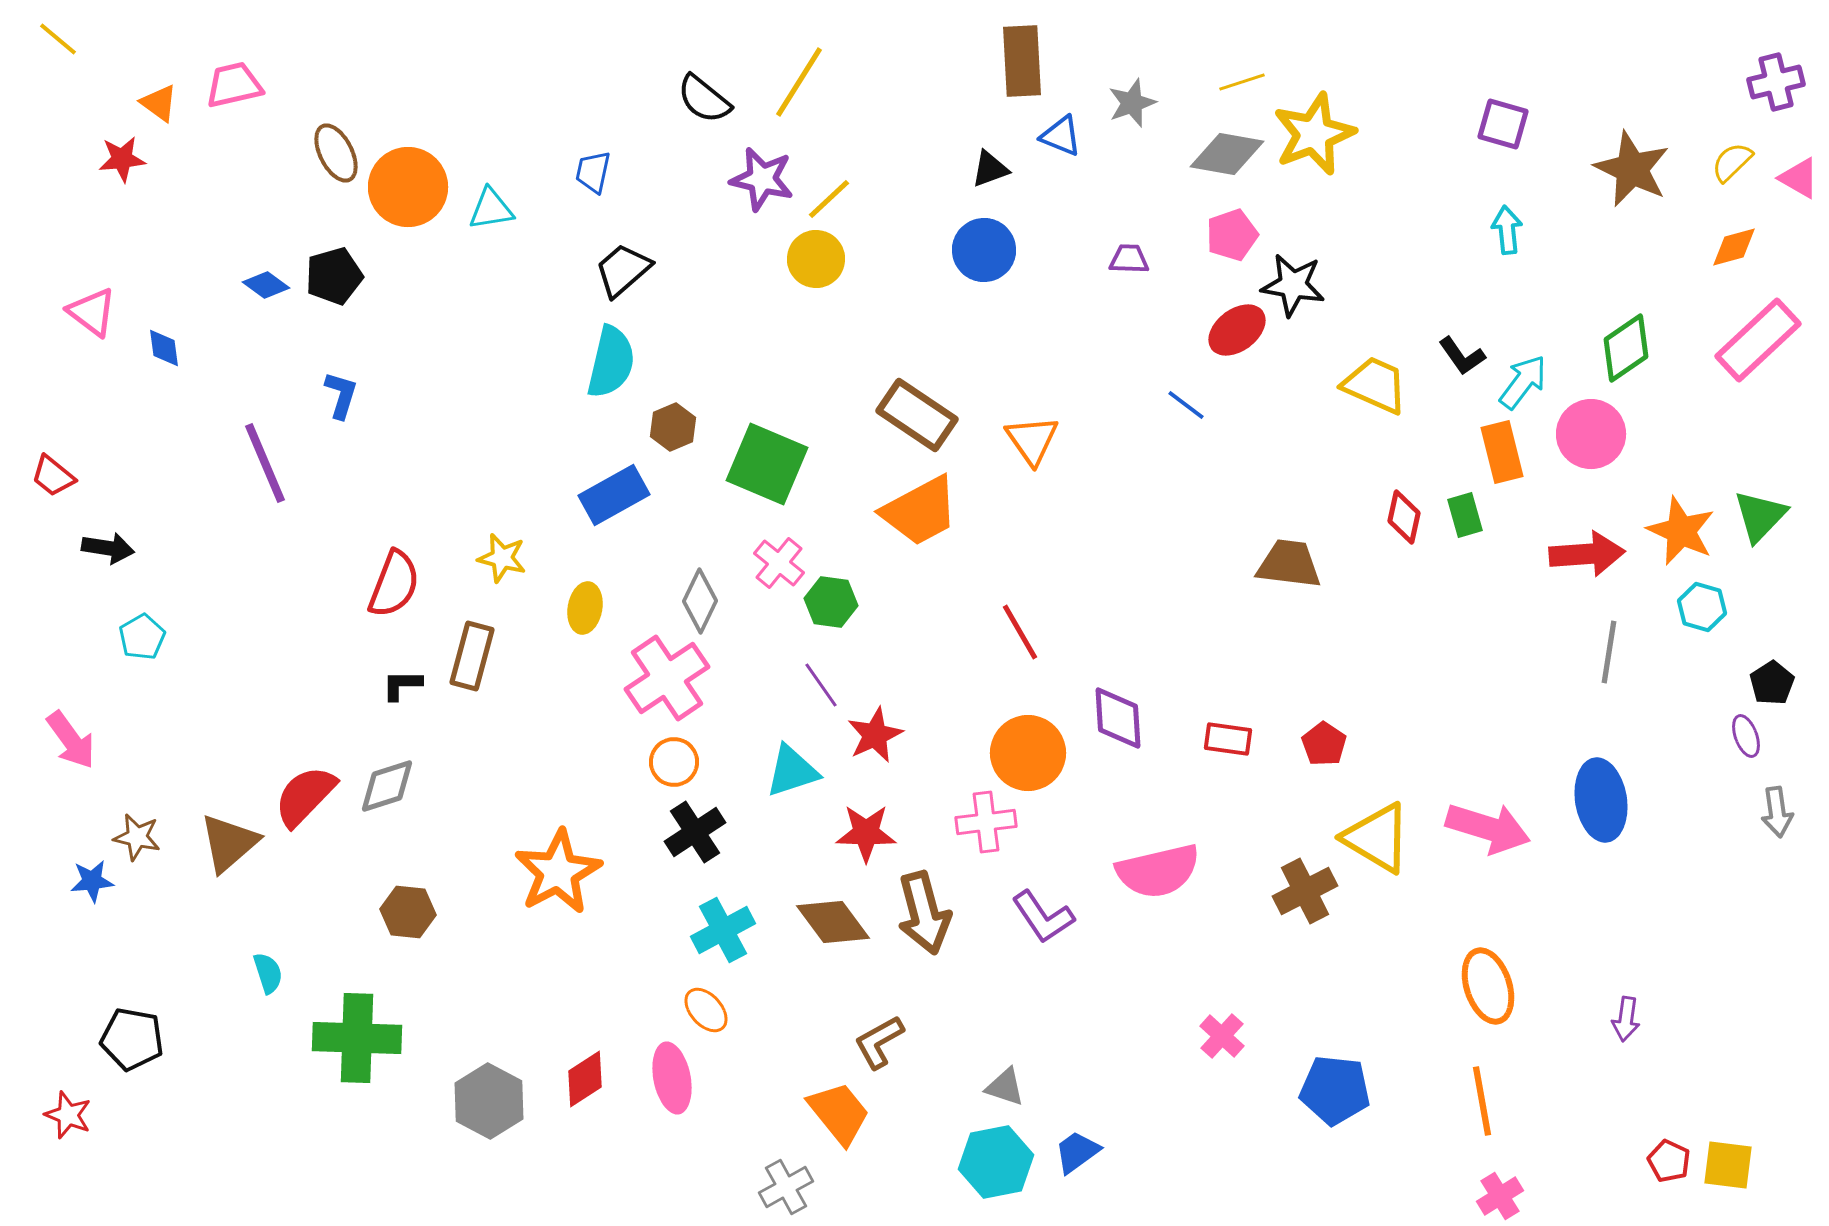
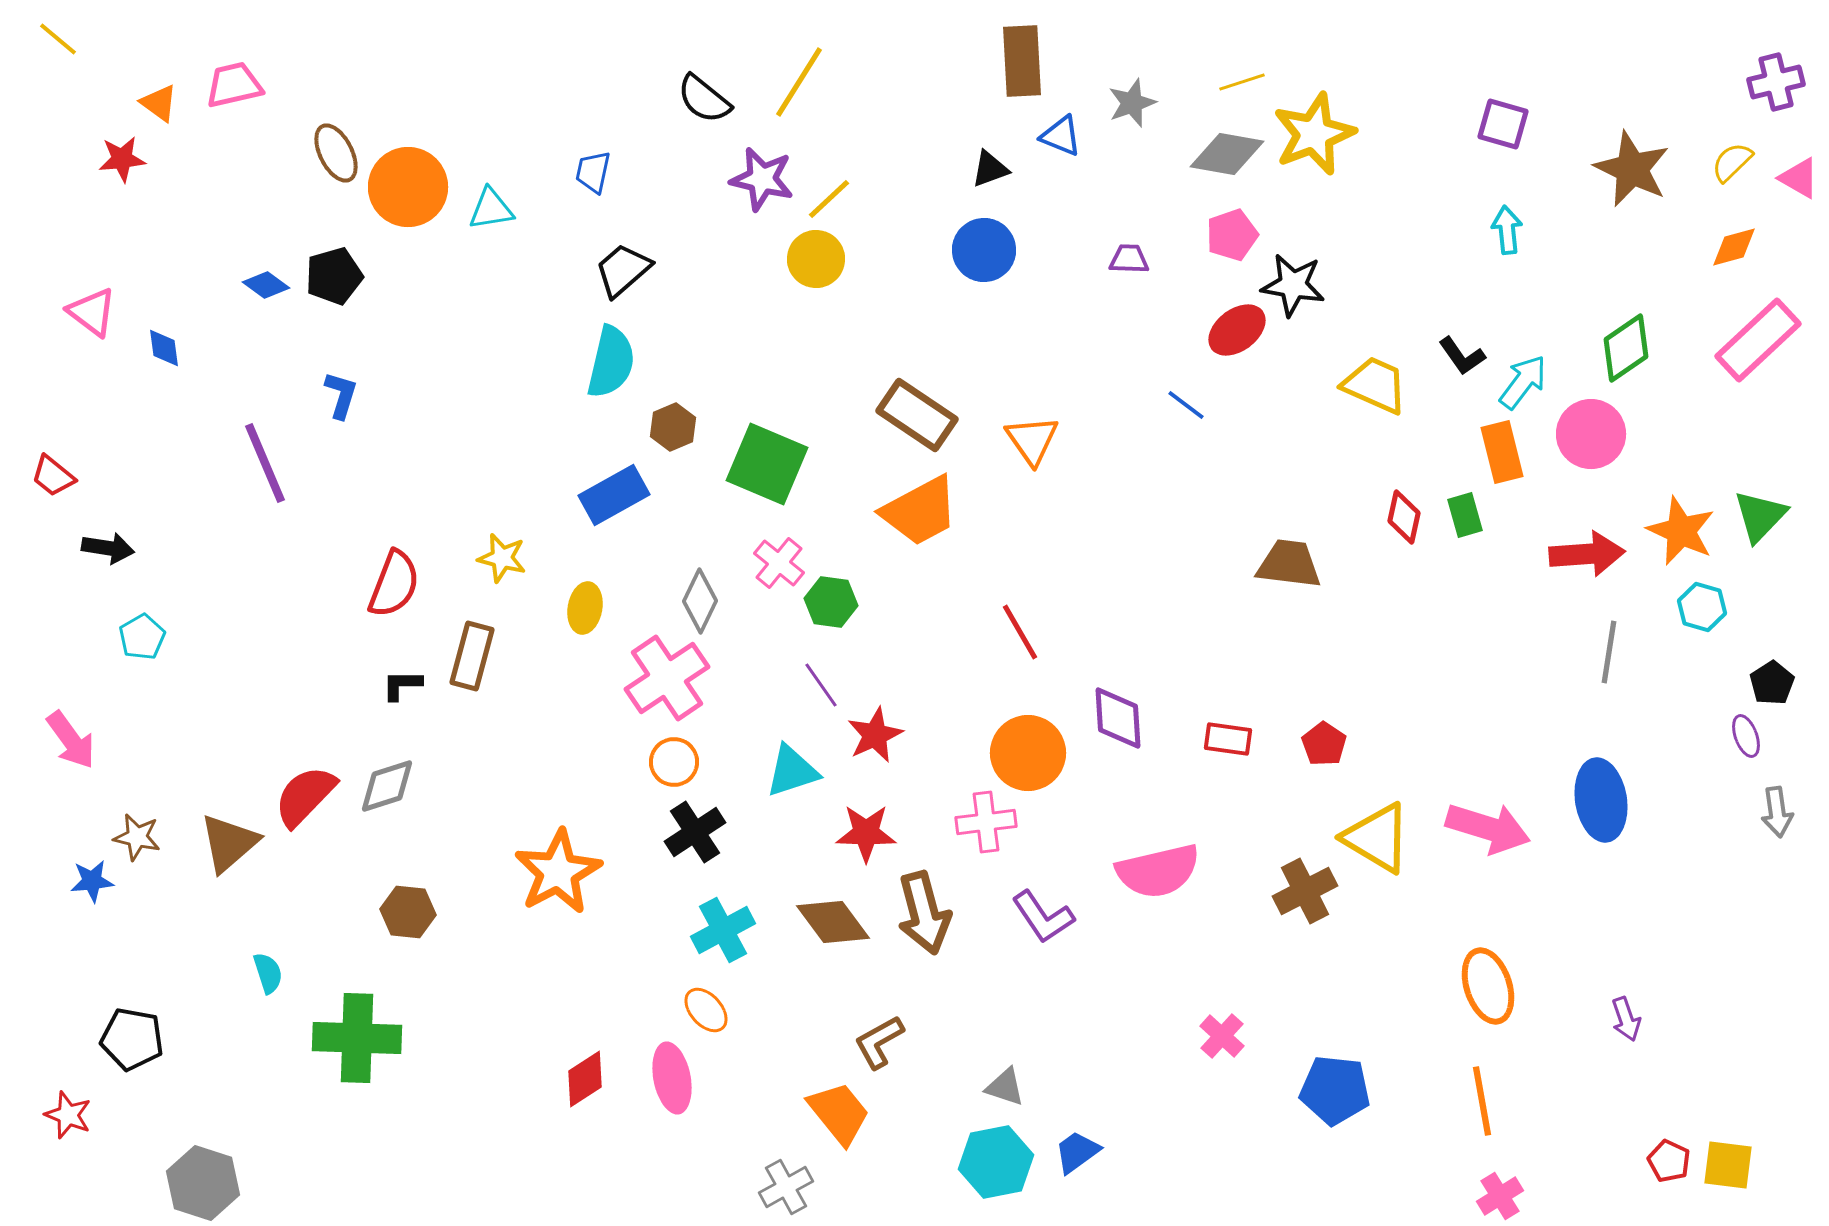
purple arrow at (1626, 1019): rotated 27 degrees counterclockwise
gray hexagon at (489, 1101): moved 286 px left, 82 px down; rotated 10 degrees counterclockwise
